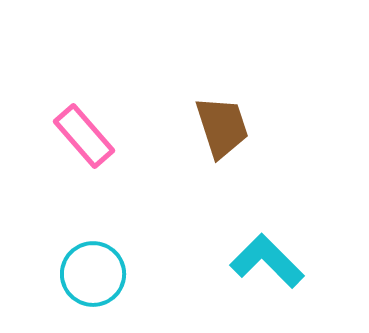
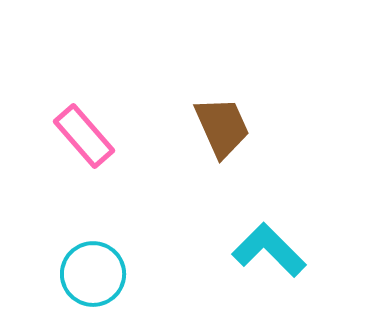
brown trapezoid: rotated 6 degrees counterclockwise
cyan L-shape: moved 2 px right, 11 px up
